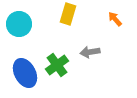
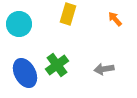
gray arrow: moved 14 px right, 17 px down
